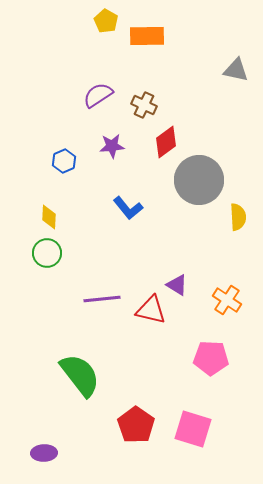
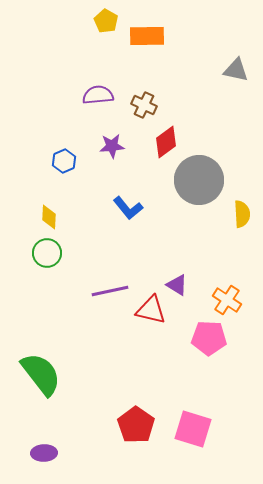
purple semicircle: rotated 28 degrees clockwise
yellow semicircle: moved 4 px right, 3 px up
purple line: moved 8 px right, 8 px up; rotated 6 degrees counterclockwise
pink pentagon: moved 2 px left, 20 px up
green semicircle: moved 39 px left, 1 px up
